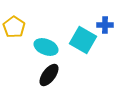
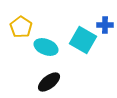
yellow pentagon: moved 7 px right
black ellipse: moved 7 px down; rotated 15 degrees clockwise
